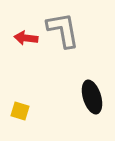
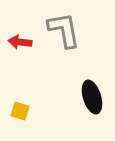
gray L-shape: moved 1 px right
red arrow: moved 6 px left, 4 px down
